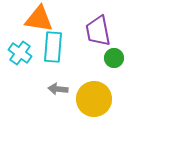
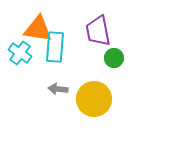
orange triangle: moved 1 px left, 10 px down
cyan rectangle: moved 2 px right
